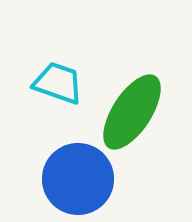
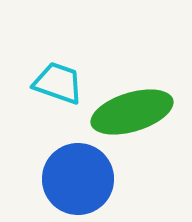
green ellipse: rotated 40 degrees clockwise
